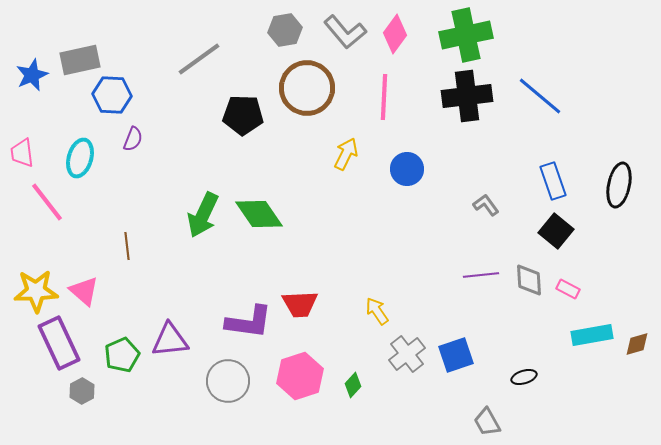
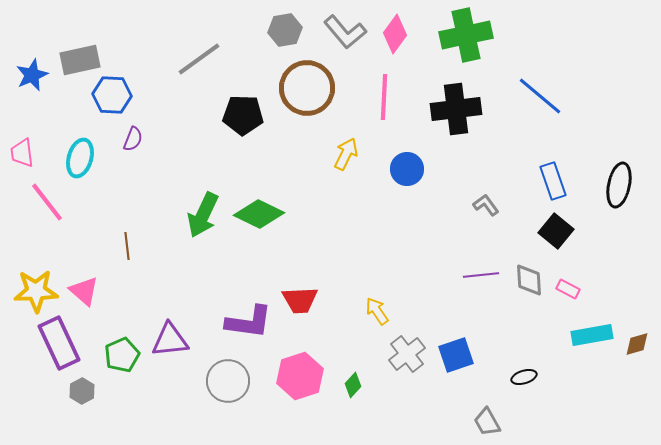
black cross at (467, 96): moved 11 px left, 13 px down
green diamond at (259, 214): rotated 30 degrees counterclockwise
red trapezoid at (300, 304): moved 4 px up
